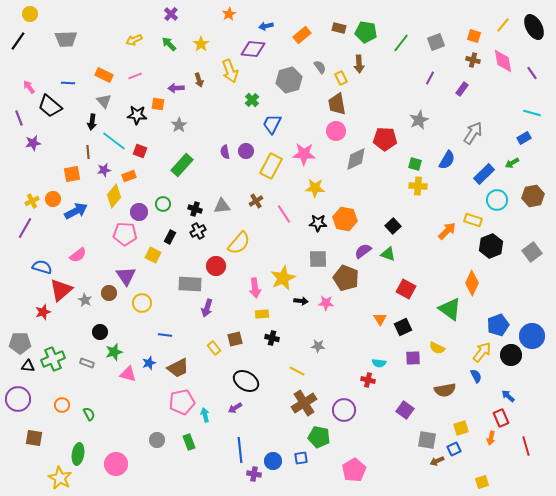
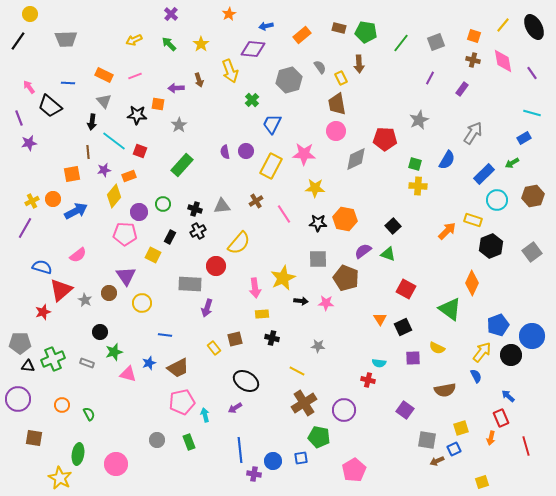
purple star at (33, 143): moved 4 px left
